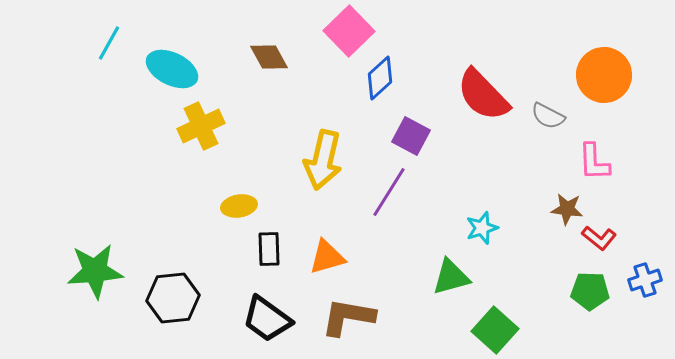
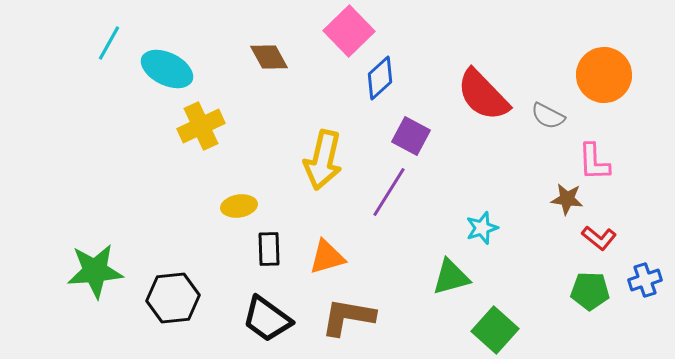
cyan ellipse: moved 5 px left
brown star: moved 10 px up
